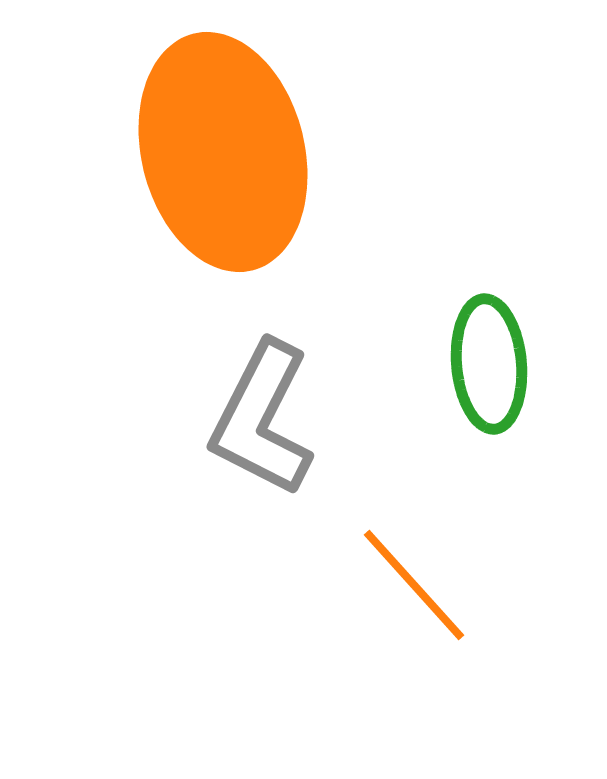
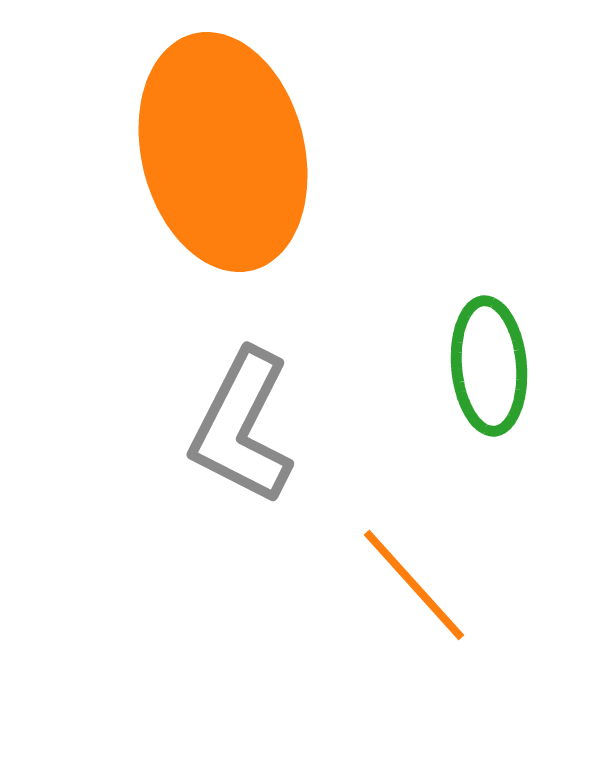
green ellipse: moved 2 px down
gray L-shape: moved 20 px left, 8 px down
